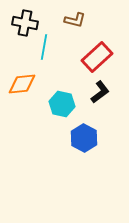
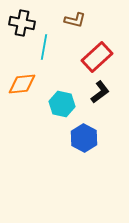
black cross: moved 3 px left
